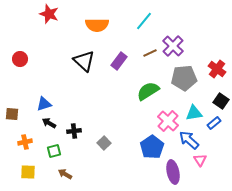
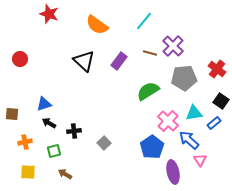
orange semicircle: rotated 35 degrees clockwise
brown line: rotated 40 degrees clockwise
